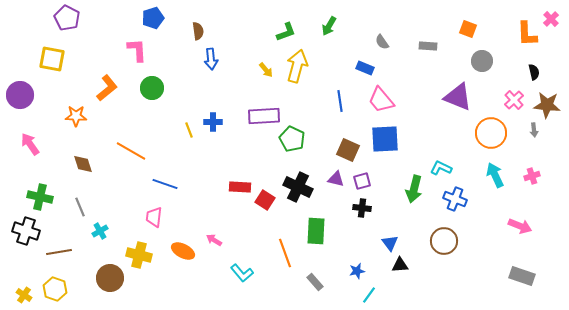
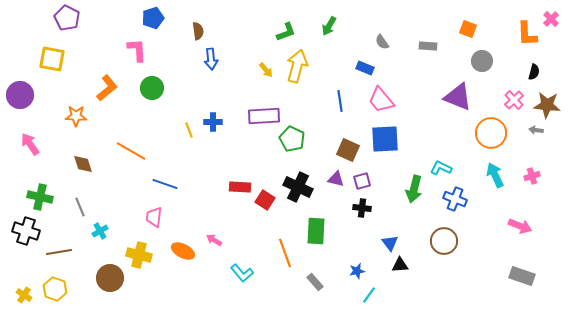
black semicircle at (534, 72): rotated 28 degrees clockwise
gray arrow at (534, 130): moved 2 px right; rotated 104 degrees clockwise
